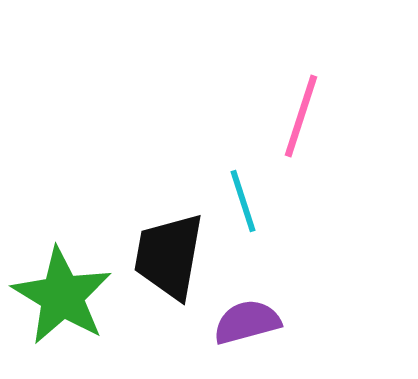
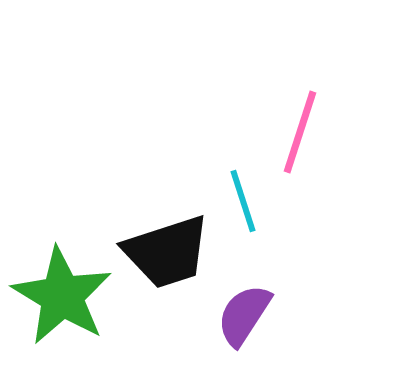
pink line: moved 1 px left, 16 px down
black trapezoid: moved 2 px left, 4 px up; rotated 118 degrees counterclockwise
purple semicircle: moved 3 px left, 7 px up; rotated 42 degrees counterclockwise
